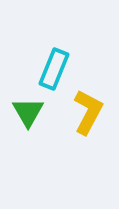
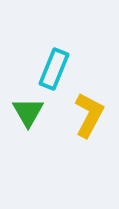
yellow L-shape: moved 1 px right, 3 px down
